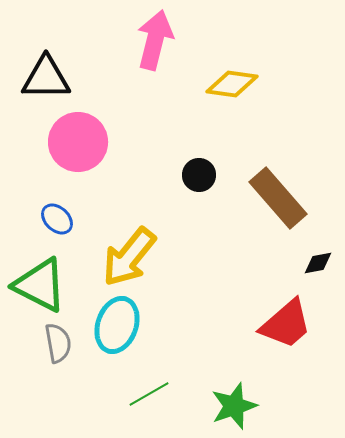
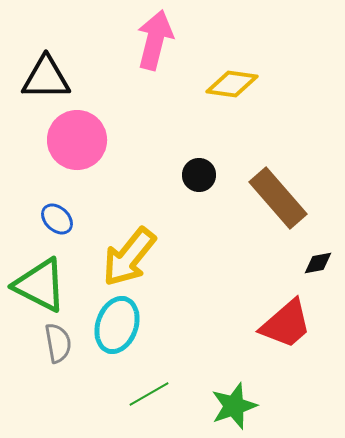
pink circle: moved 1 px left, 2 px up
